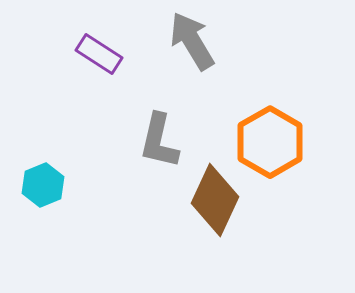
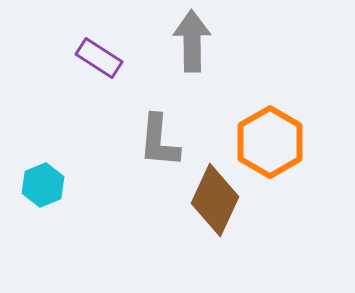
gray arrow: rotated 30 degrees clockwise
purple rectangle: moved 4 px down
gray L-shape: rotated 8 degrees counterclockwise
